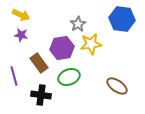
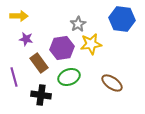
yellow arrow: moved 2 px left, 1 px down; rotated 24 degrees counterclockwise
purple star: moved 5 px right, 4 px down
purple line: moved 1 px down
brown ellipse: moved 5 px left, 3 px up
